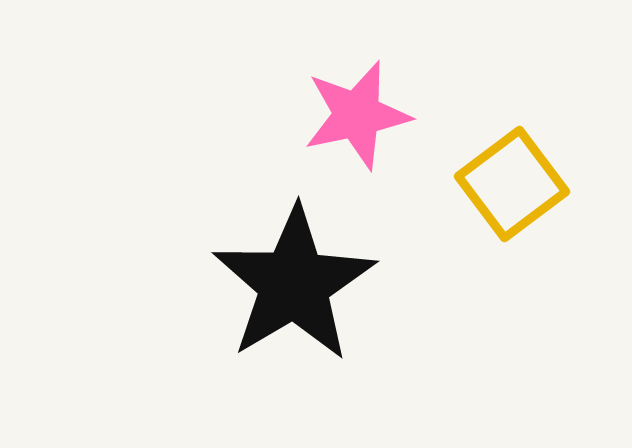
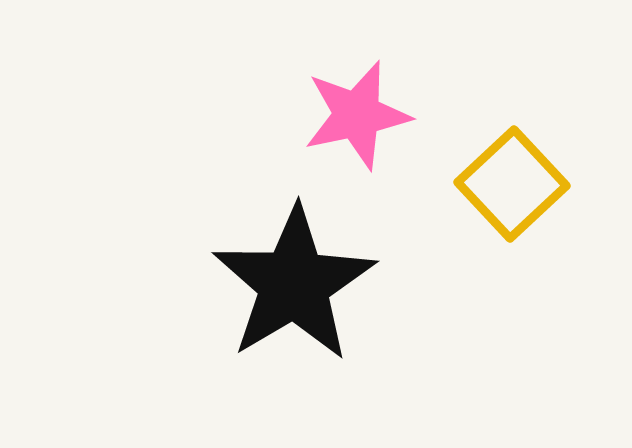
yellow square: rotated 6 degrees counterclockwise
